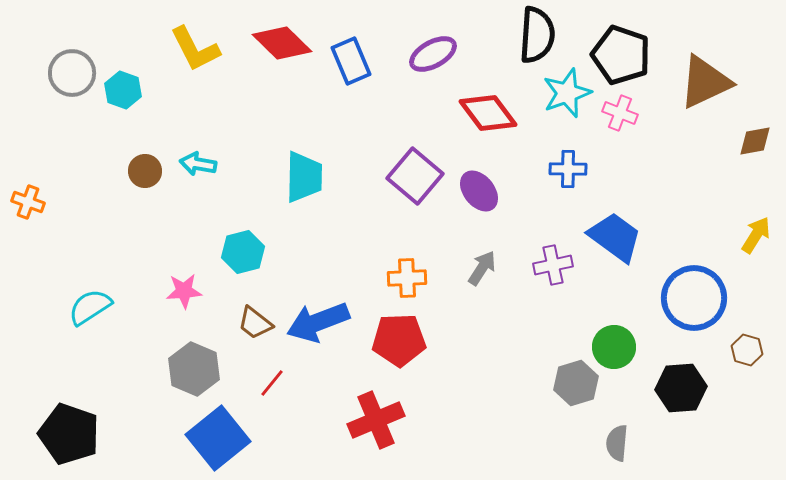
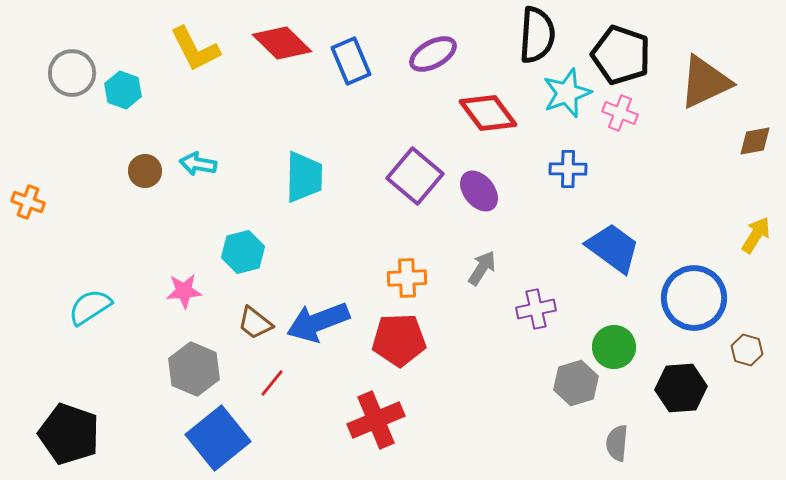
blue trapezoid at (615, 237): moved 2 px left, 11 px down
purple cross at (553, 265): moved 17 px left, 44 px down
